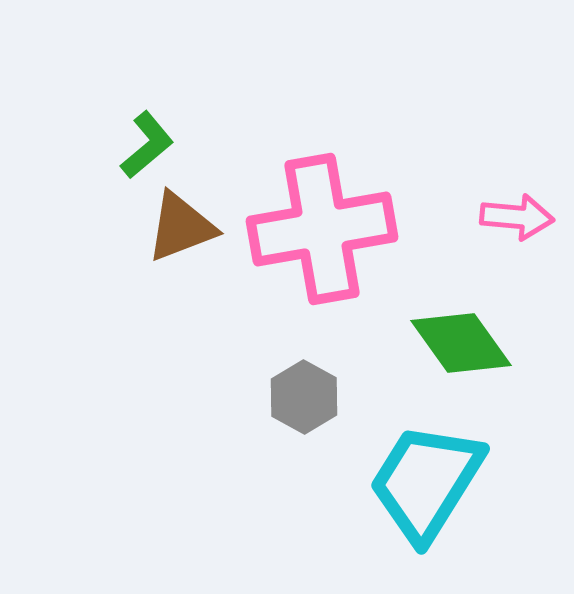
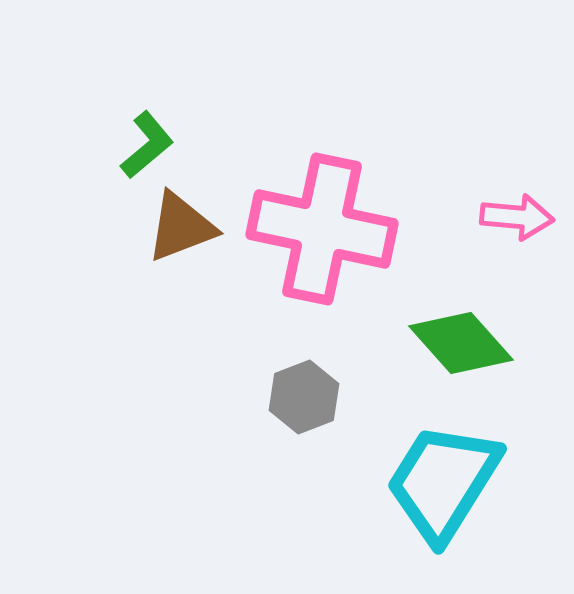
pink cross: rotated 22 degrees clockwise
green diamond: rotated 6 degrees counterclockwise
gray hexagon: rotated 10 degrees clockwise
cyan trapezoid: moved 17 px right
